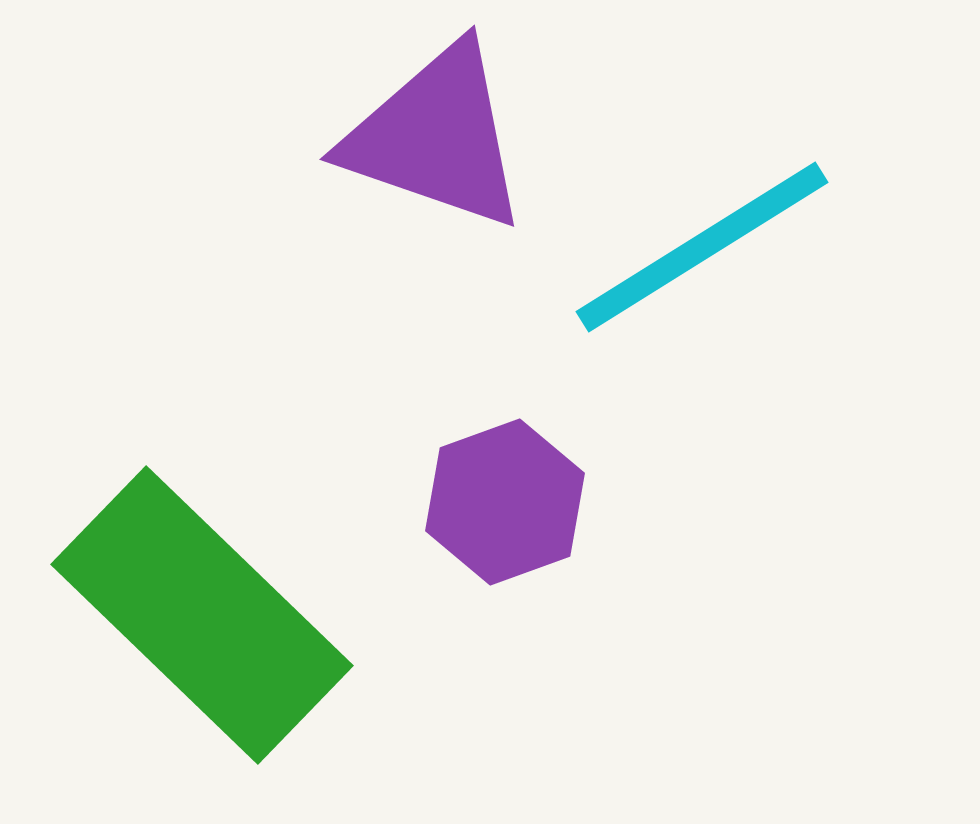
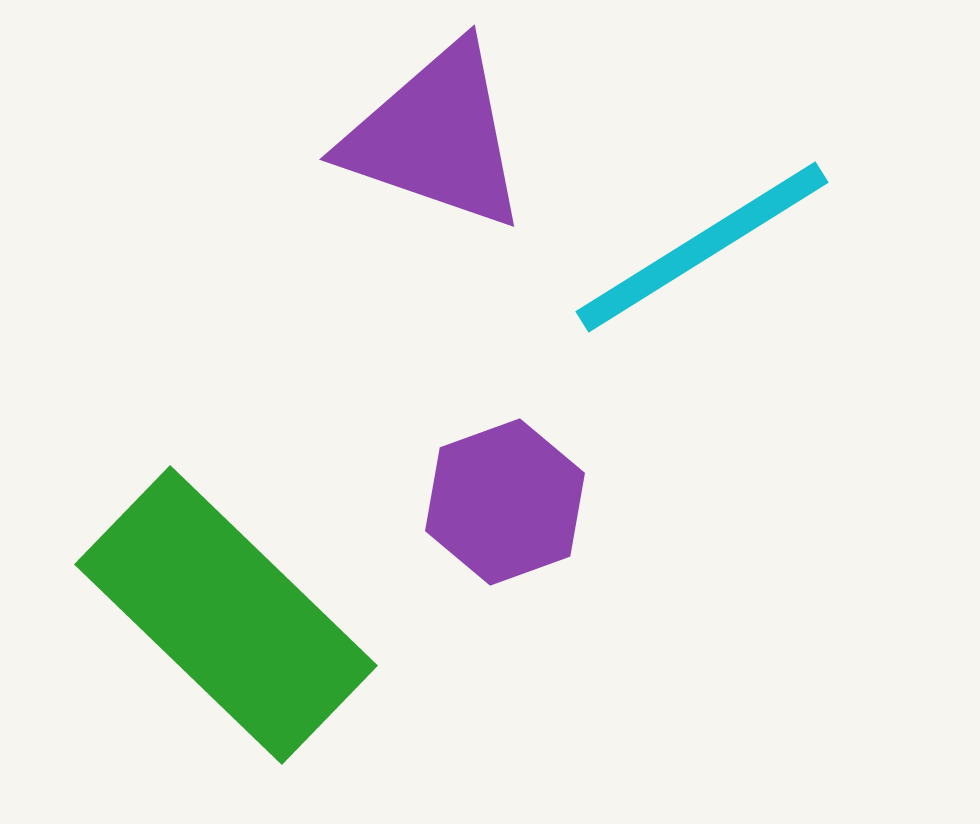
green rectangle: moved 24 px right
